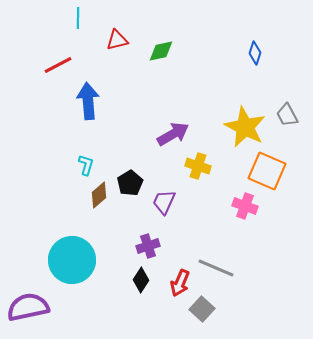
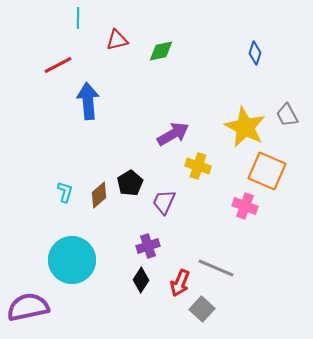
cyan L-shape: moved 21 px left, 27 px down
